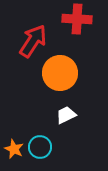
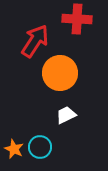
red arrow: moved 2 px right
